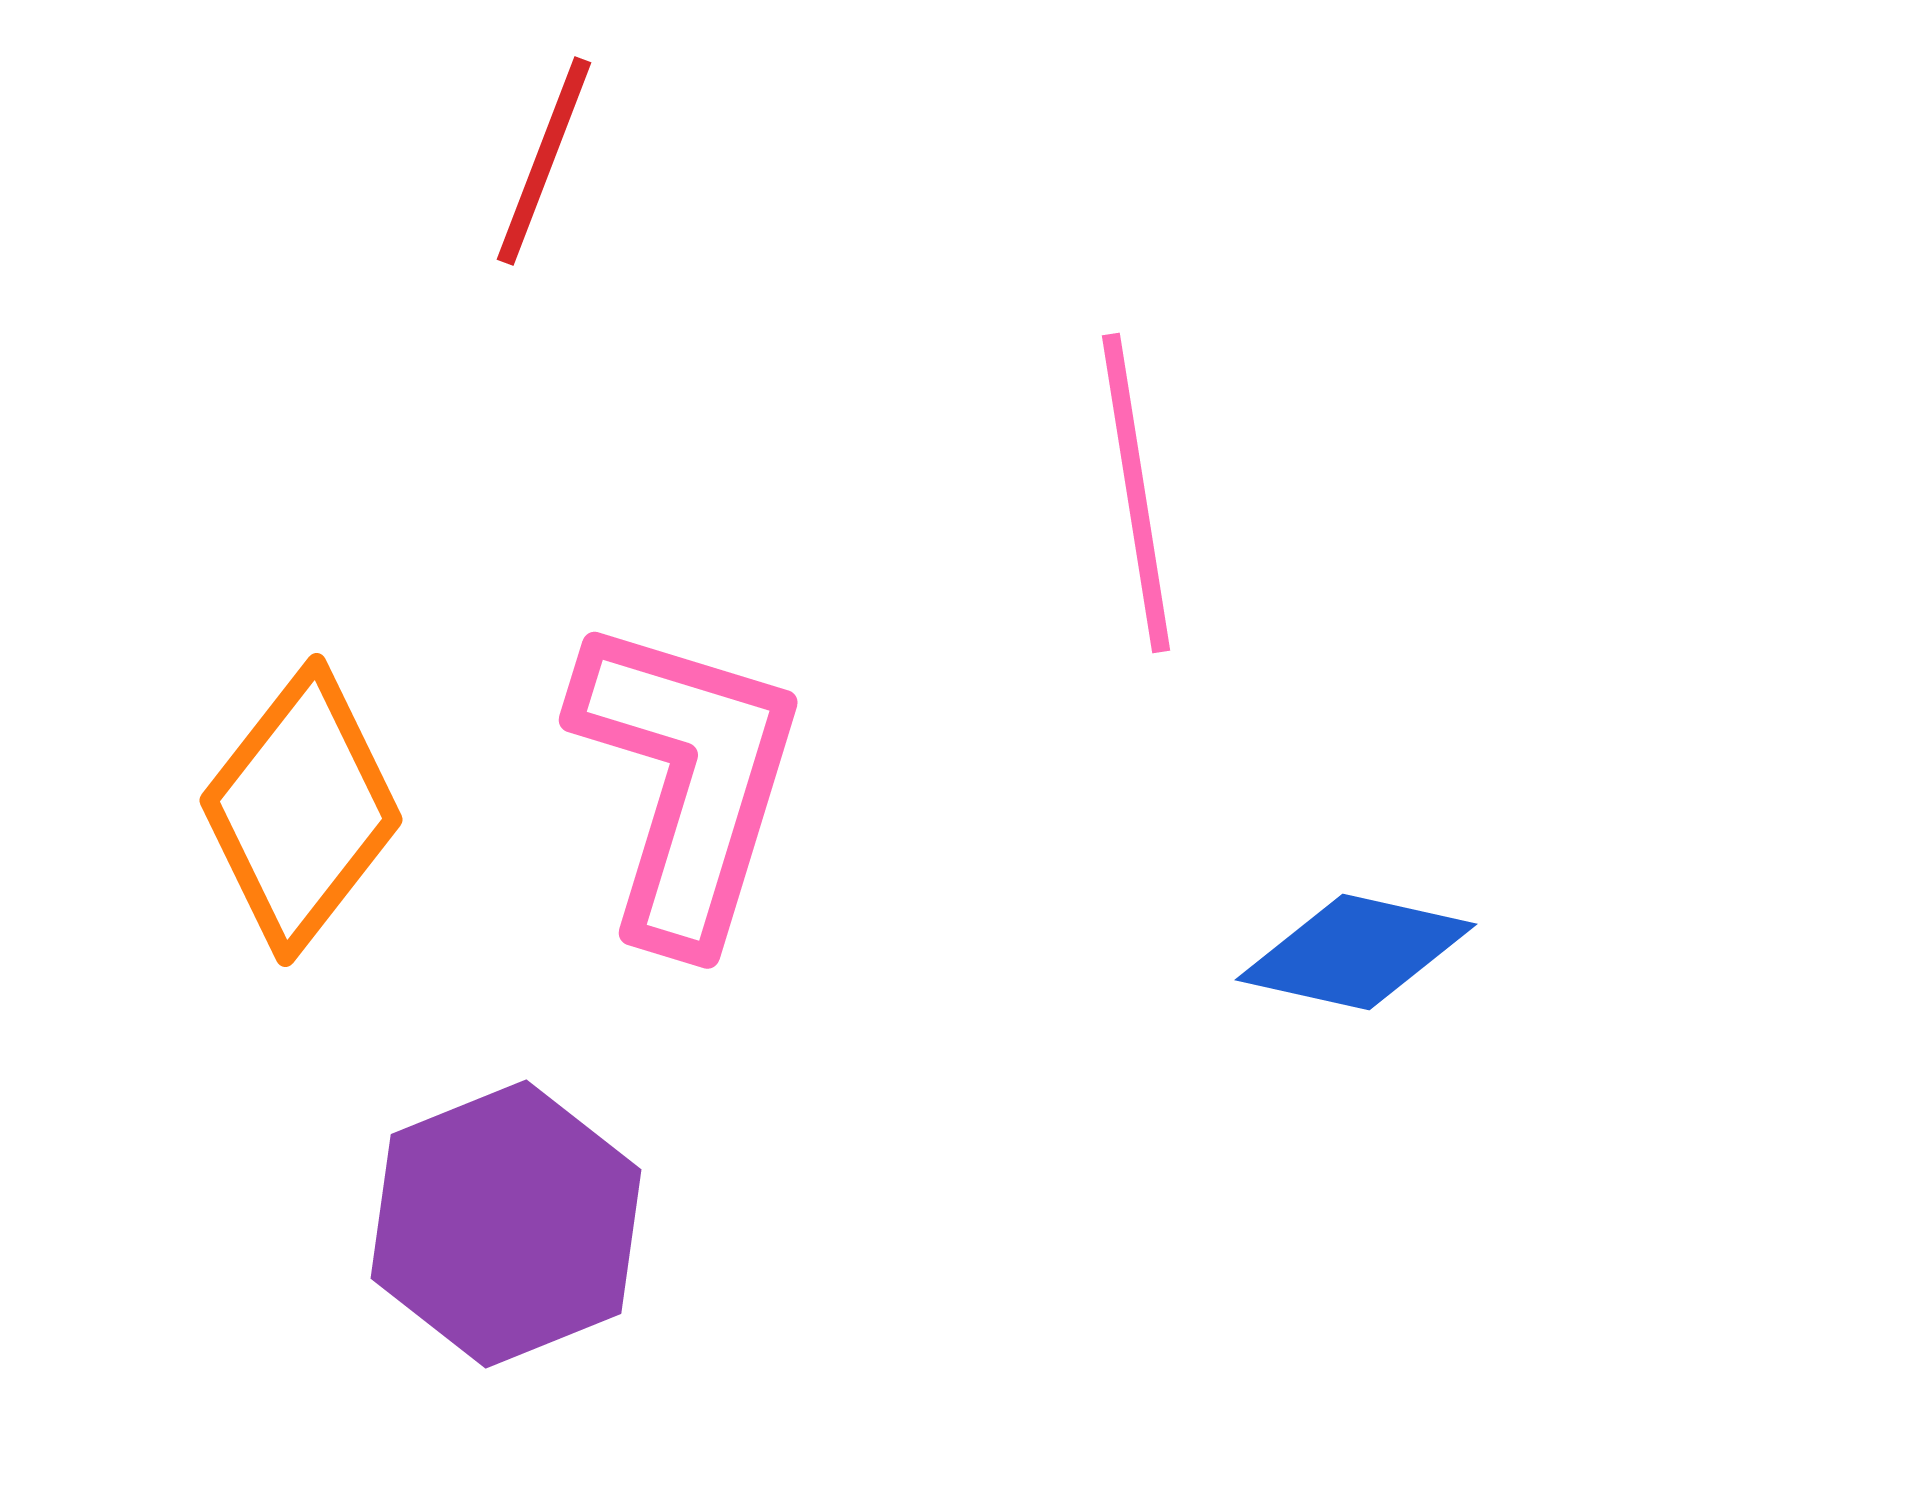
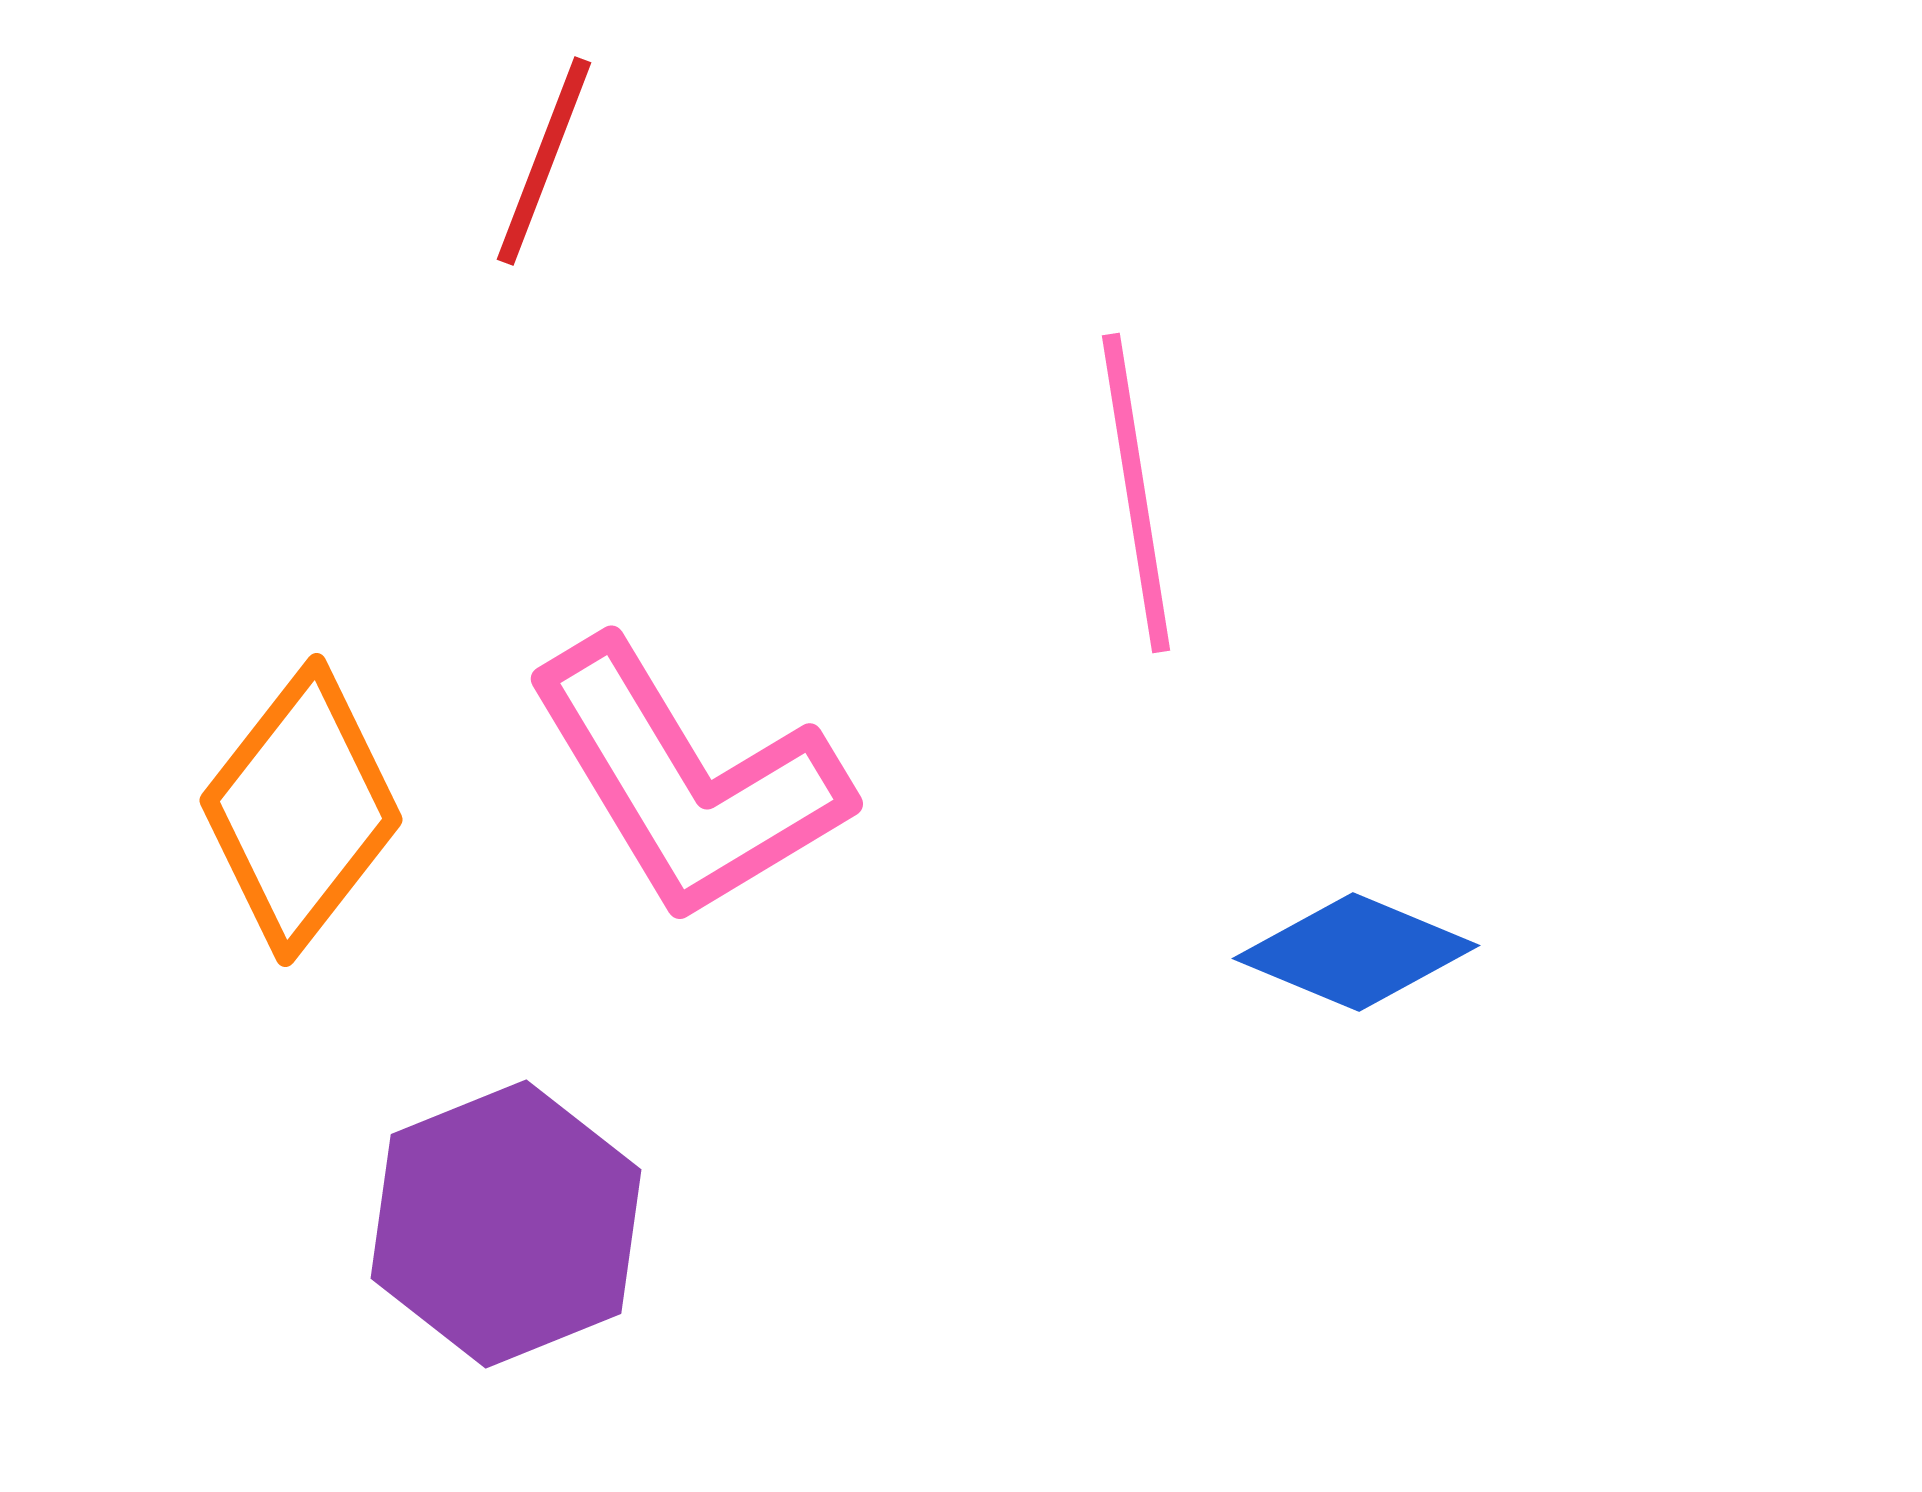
pink L-shape: rotated 132 degrees clockwise
blue diamond: rotated 10 degrees clockwise
